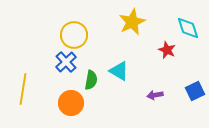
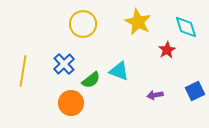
yellow star: moved 6 px right; rotated 20 degrees counterclockwise
cyan diamond: moved 2 px left, 1 px up
yellow circle: moved 9 px right, 11 px up
red star: rotated 18 degrees clockwise
blue cross: moved 2 px left, 2 px down
cyan triangle: rotated 10 degrees counterclockwise
green semicircle: rotated 42 degrees clockwise
yellow line: moved 18 px up
